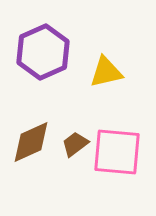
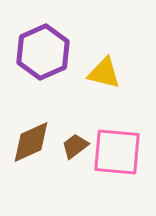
yellow triangle: moved 2 px left, 1 px down; rotated 27 degrees clockwise
brown trapezoid: moved 2 px down
